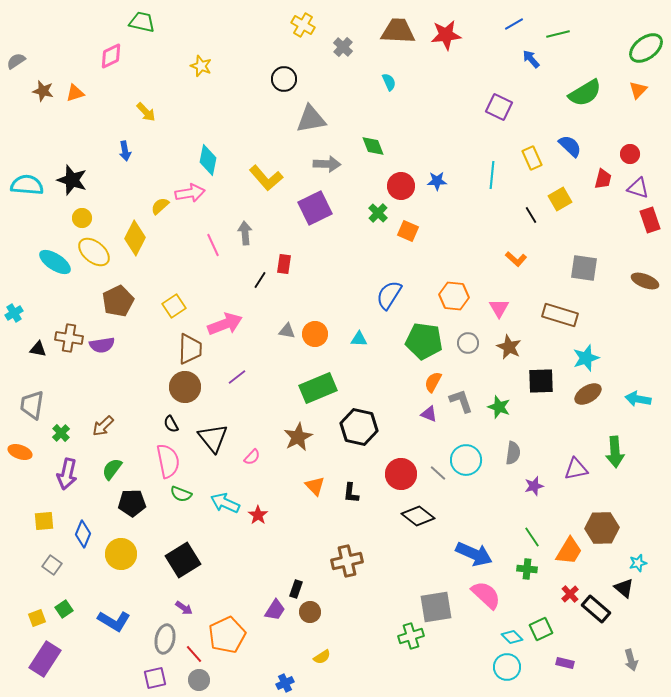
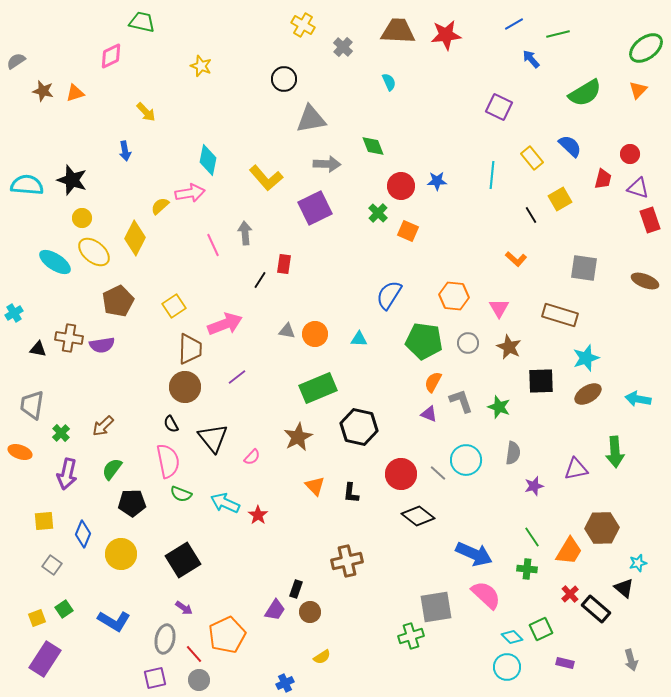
yellow rectangle at (532, 158): rotated 15 degrees counterclockwise
